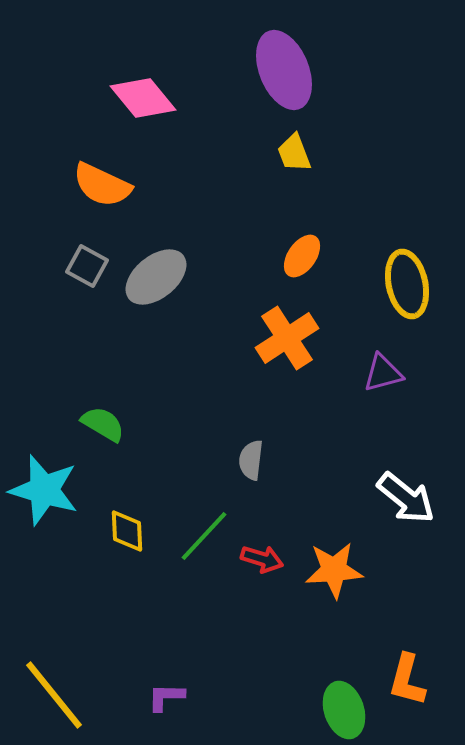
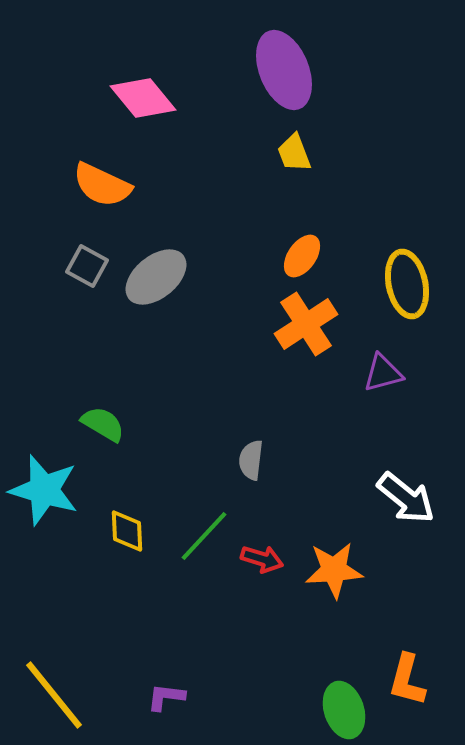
orange cross: moved 19 px right, 14 px up
purple L-shape: rotated 6 degrees clockwise
